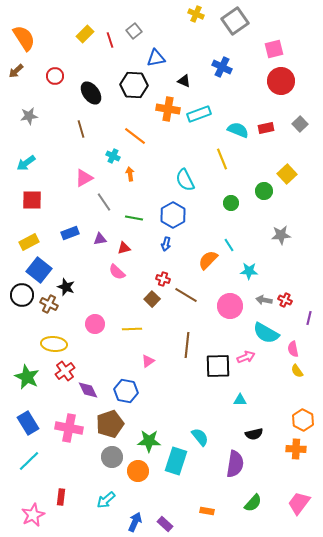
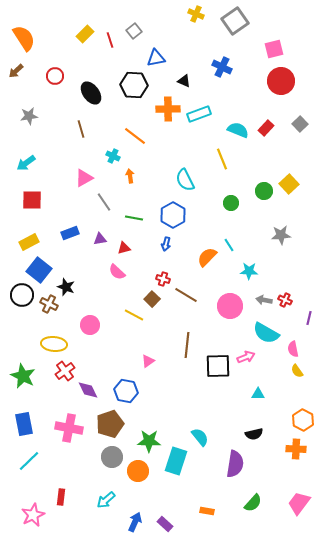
orange cross at (168, 109): rotated 10 degrees counterclockwise
red rectangle at (266, 128): rotated 35 degrees counterclockwise
orange arrow at (130, 174): moved 2 px down
yellow square at (287, 174): moved 2 px right, 10 px down
orange semicircle at (208, 260): moved 1 px left, 3 px up
pink circle at (95, 324): moved 5 px left, 1 px down
yellow line at (132, 329): moved 2 px right, 14 px up; rotated 30 degrees clockwise
green star at (27, 377): moved 4 px left, 1 px up
cyan triangle at (240, 400): moved 18 px right, 6 px up
blue rectangle at (28, 423): moved 4 px left, 1 px down; rotated 20 degrees clockwise
